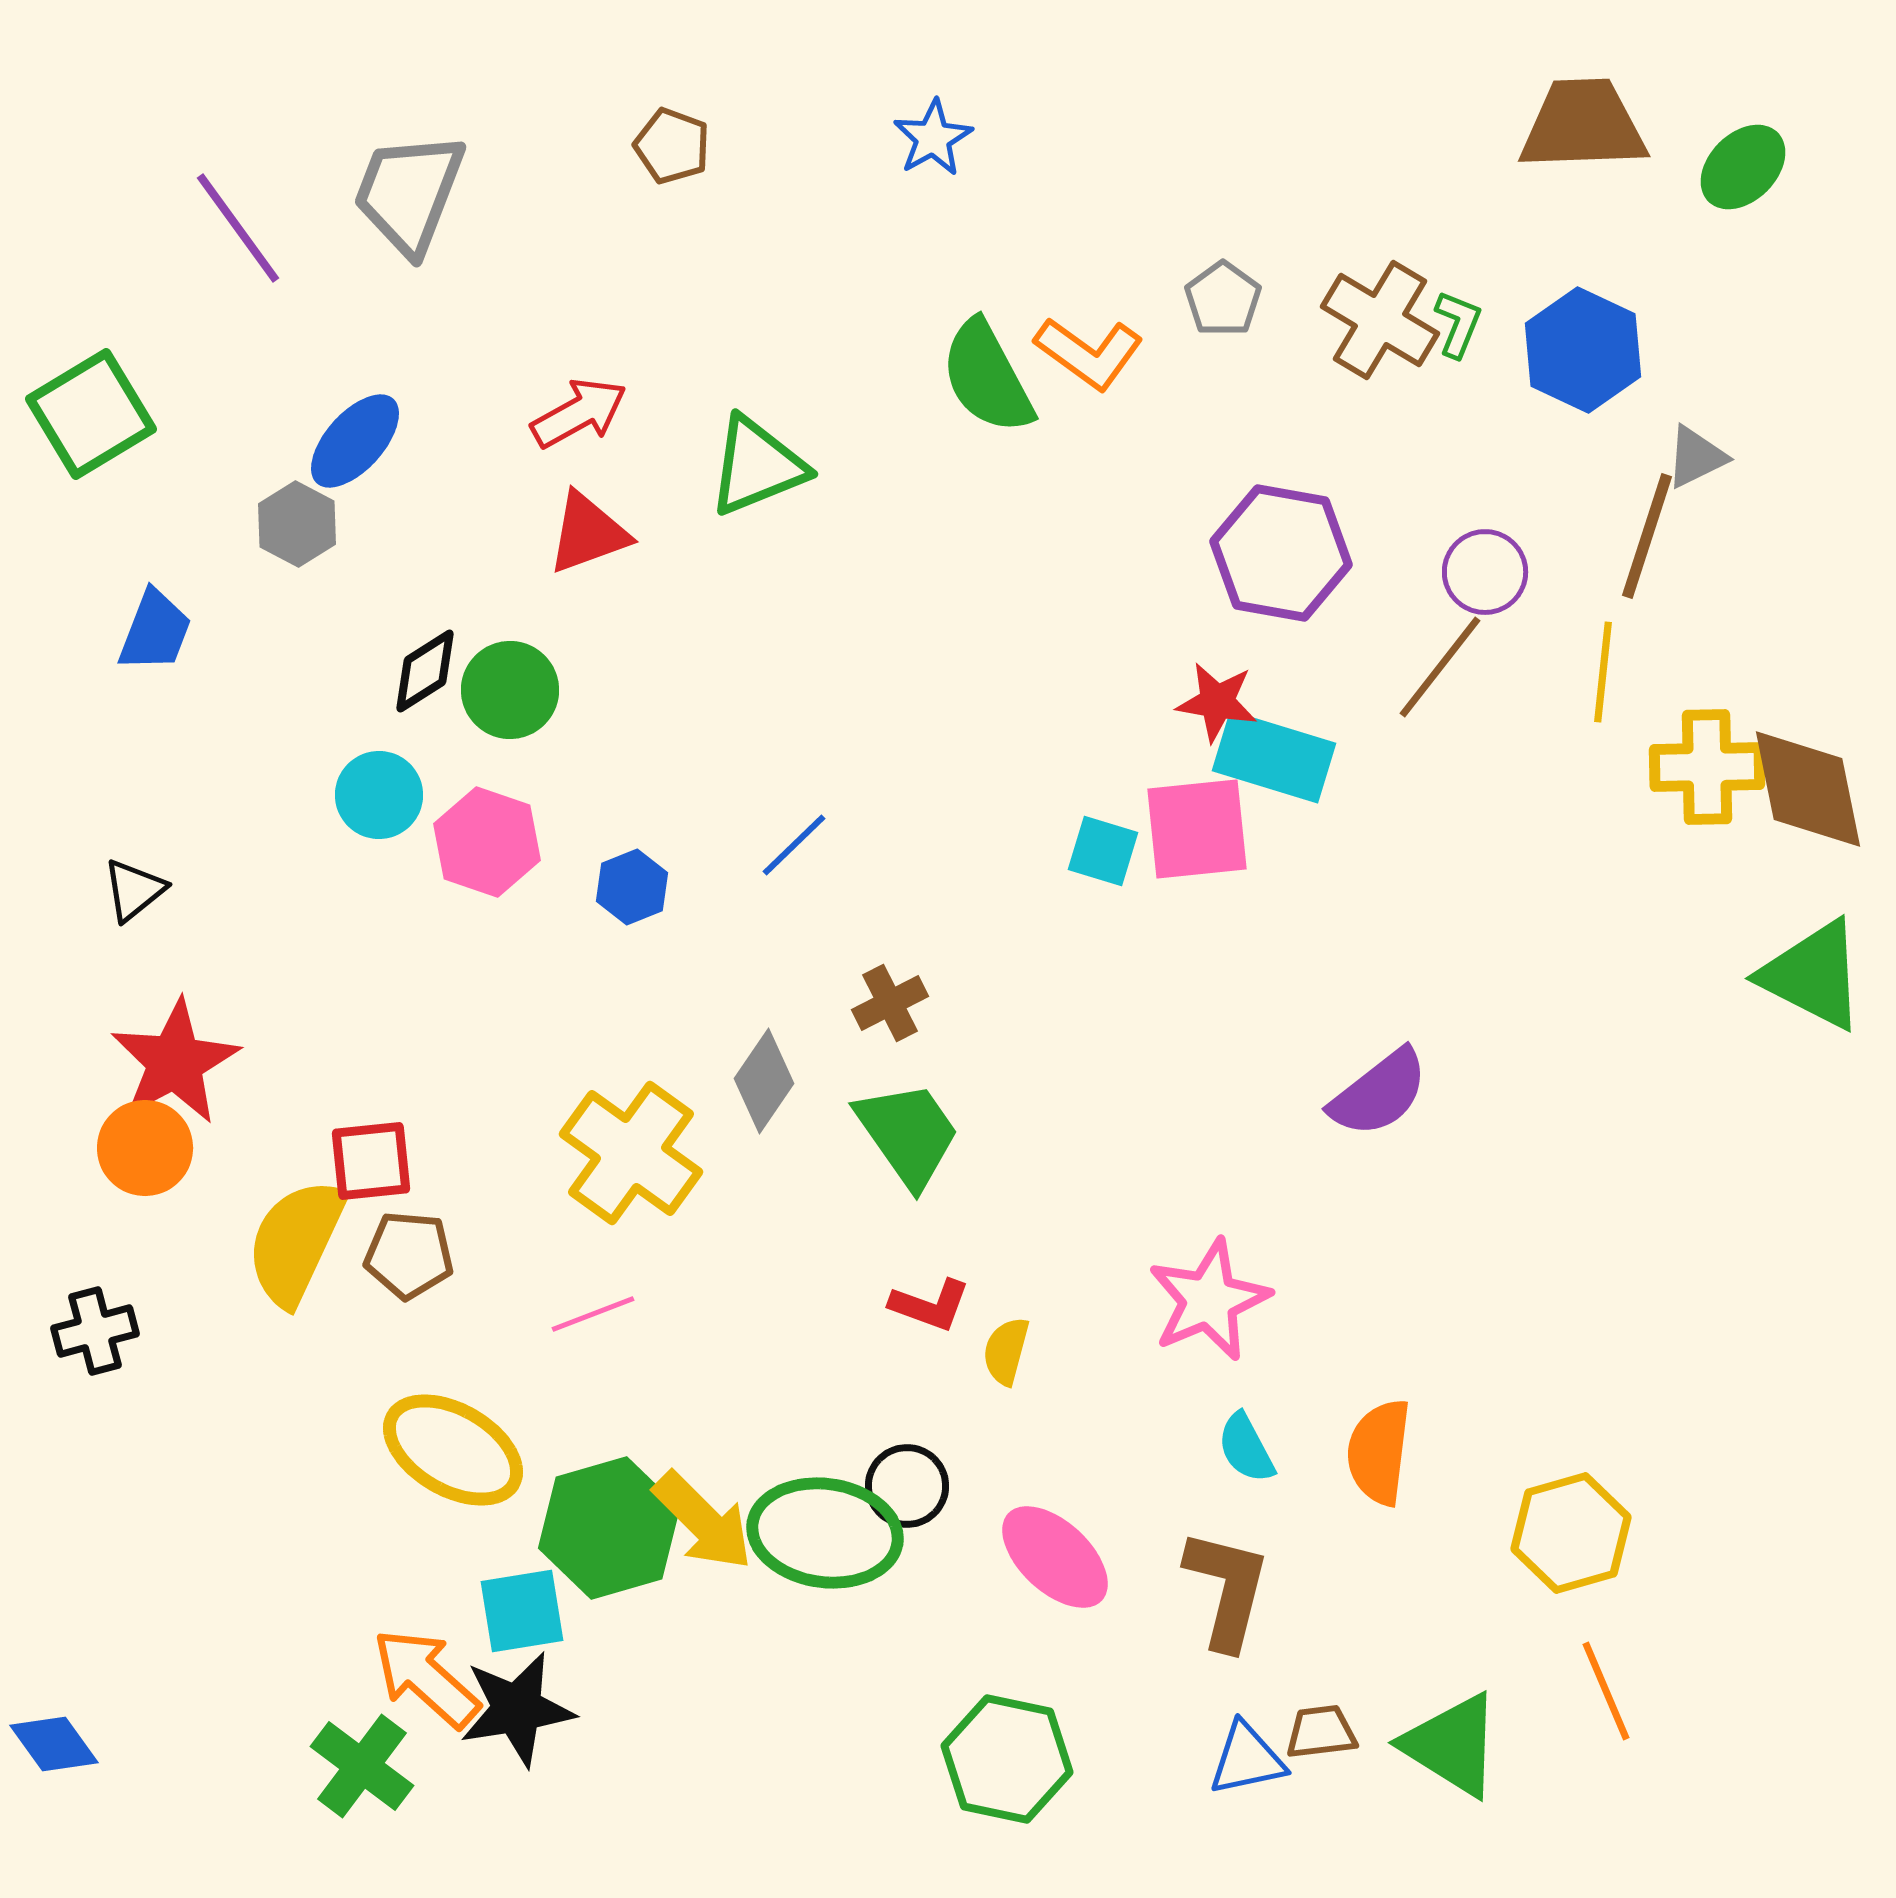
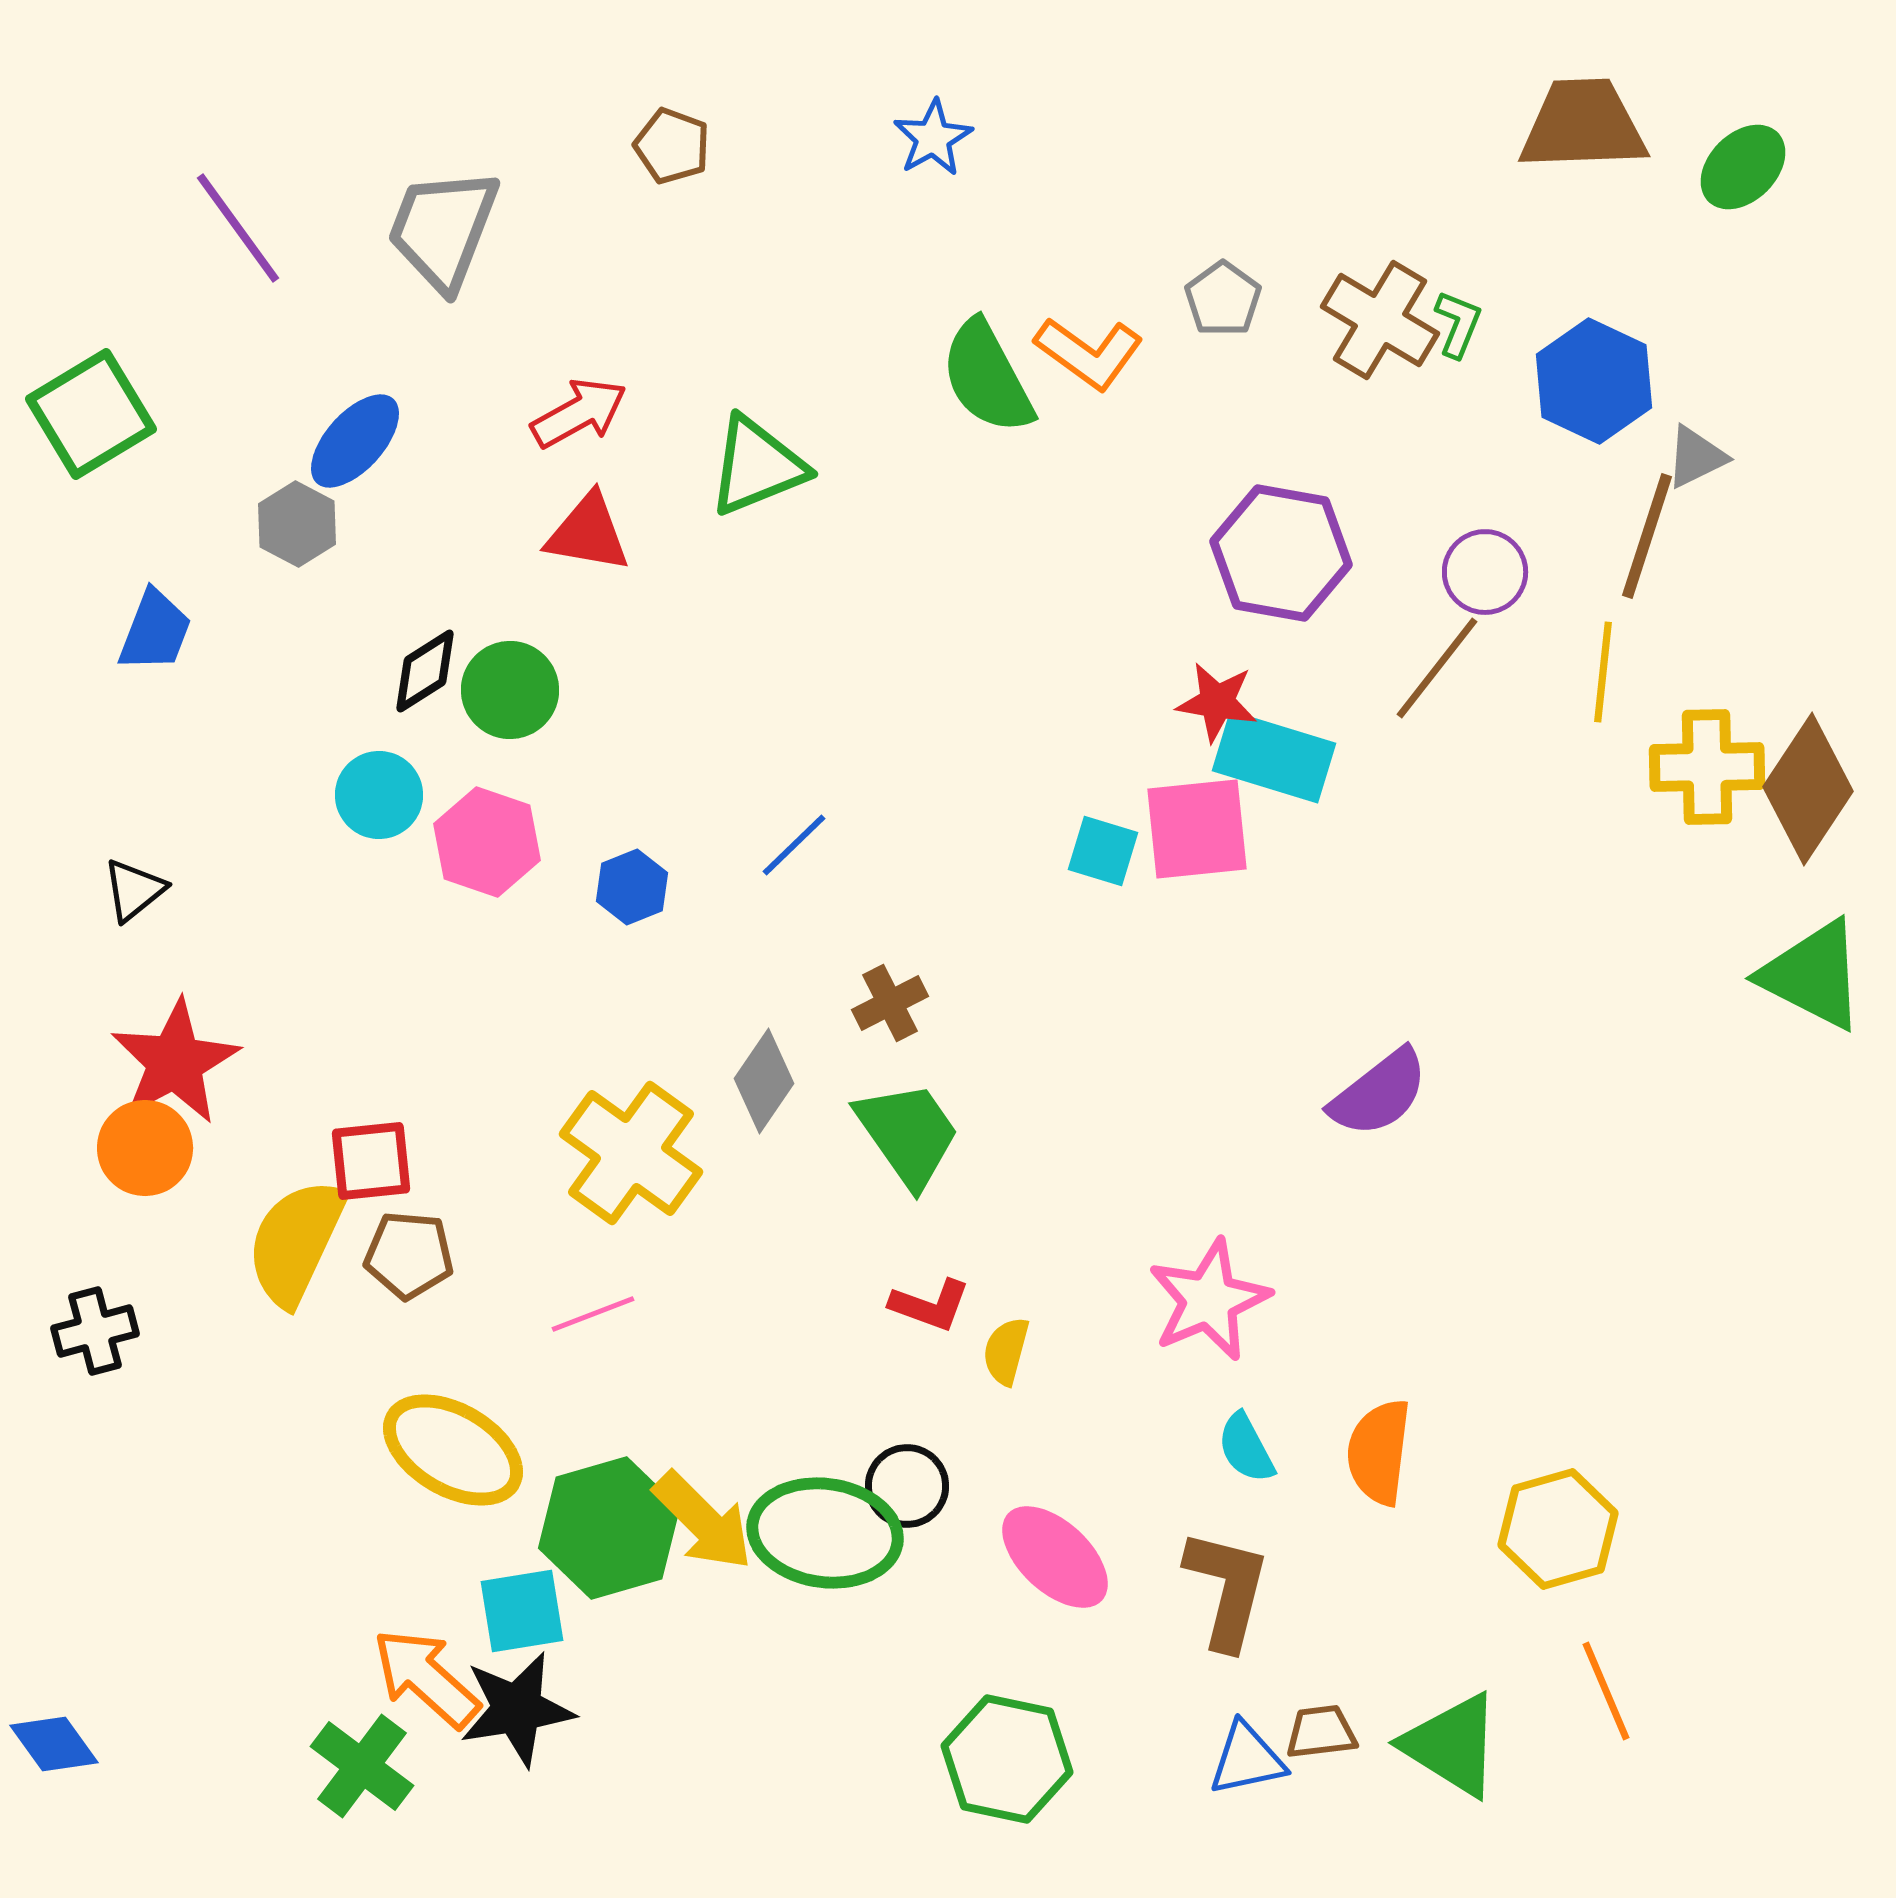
gray trapezoid at (409, 193): moved 34 px right, 36 px down
blue hexagon at (1583, 350): moved 11 px right, 31 px down
red triangle at (588, 533): rotated 30 degrees clockwise
brown line at (1440, 667): moved 3 px left, 1 px down
brown diamond at (1808, 789): rotated 45 degrees clockwise
yellow hexagon at (1571, 1533): moved 13 px left, 4 px up
